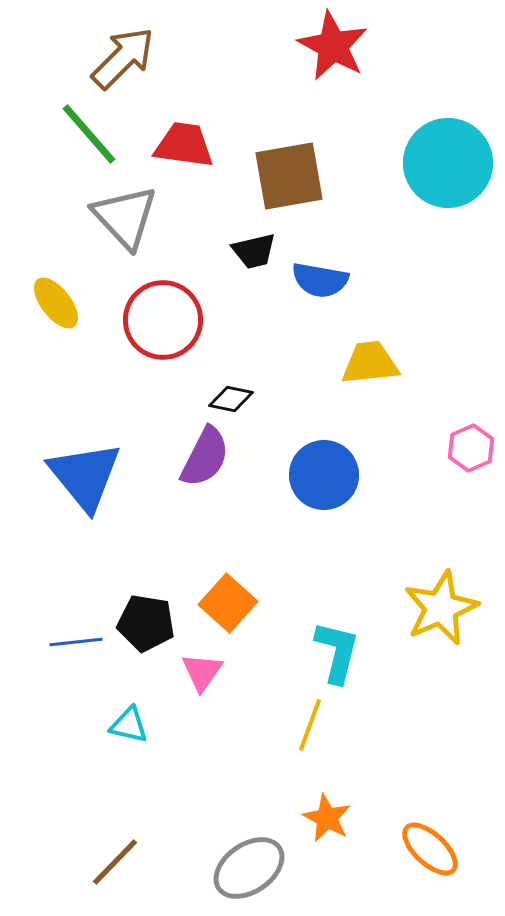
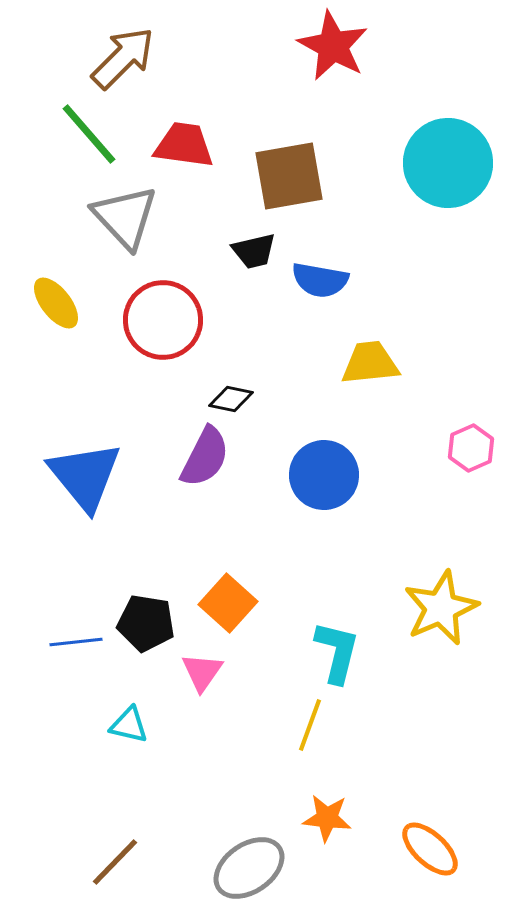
orange star: rotated 21 degrees counterclockwise
